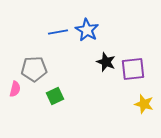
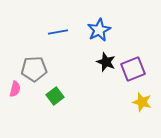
blue star: moved 12 px right; rotated 15 degrees clockwise
purple square: rotated 15 degrees counterclockwise
green square: rotated 12 degrees counterclockwise
yellow star: moved 2 px left, 2 px up
